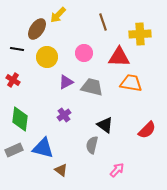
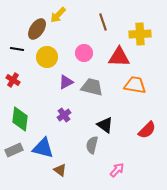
orange trapezoid: moved 4 px right, 2 px down
brown triangle: moved 1 px left
